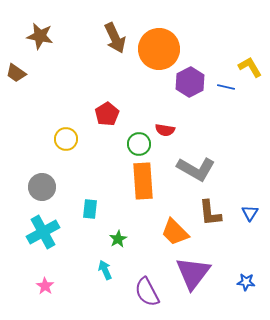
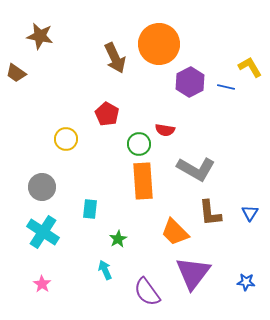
brown arrow: moved 20 px down
orange circle: moved 5 px up
red pentagon: rotated 10 degrees counterclockwise
cyan cross: rotated 28 degrees counterclockwise
pink star: moved 3 px left, 2 px up
purple semicircle: rotated 8 degrees counterclockwise
